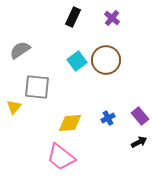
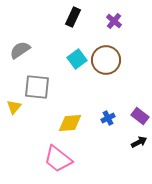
purple cross: moved 2 px right, 3 px down
cyan square: moved 2 px up
purple rectangle: rotated 12 degrees counterclockwise
pink trapezoid: moved 3 px left, 2 px down
